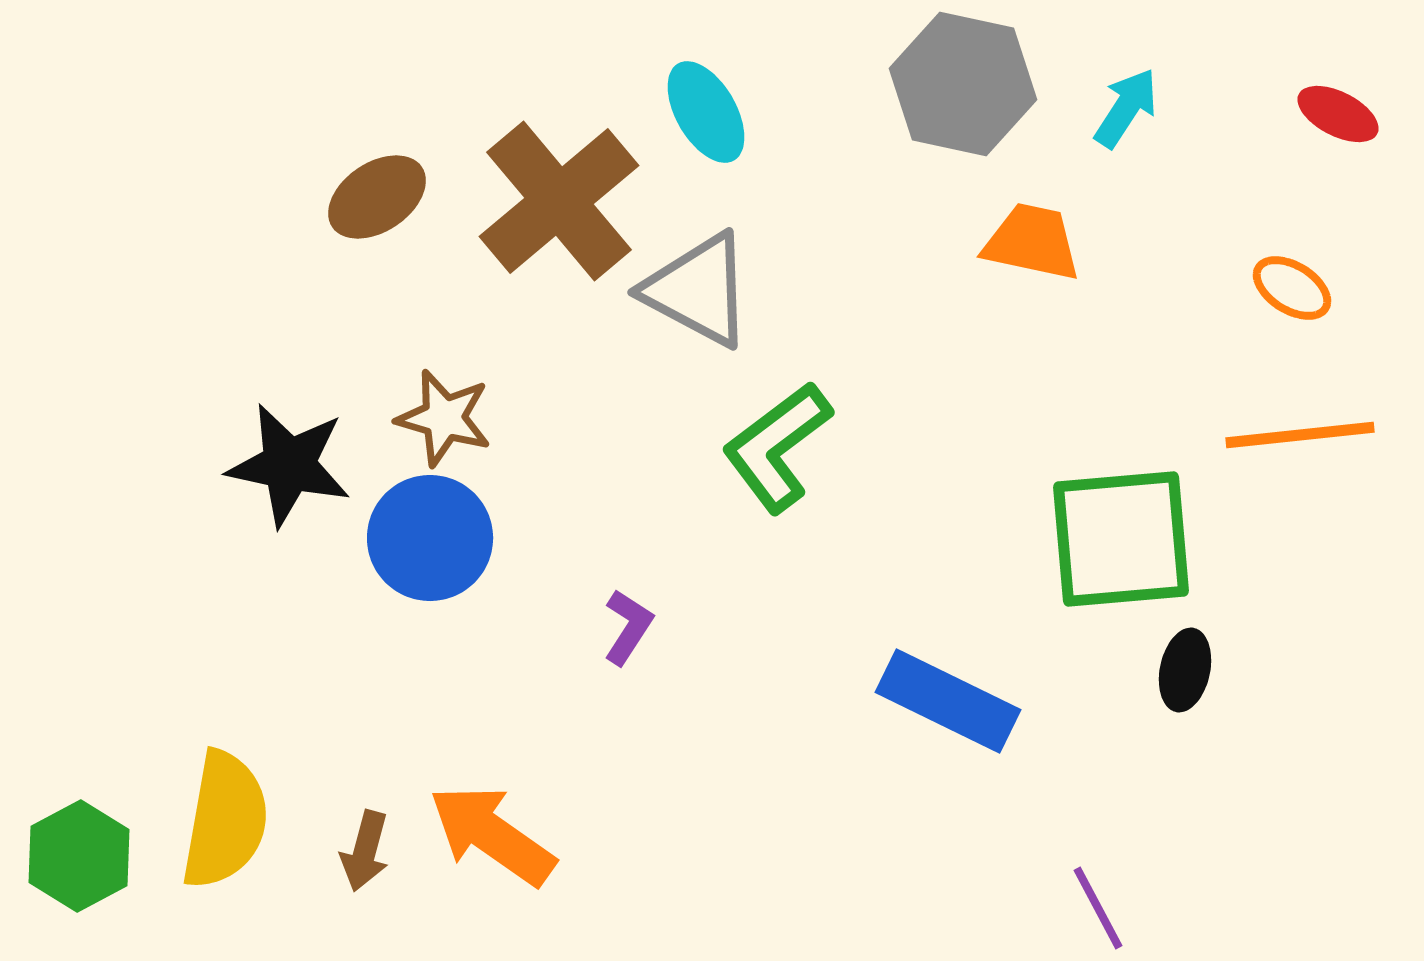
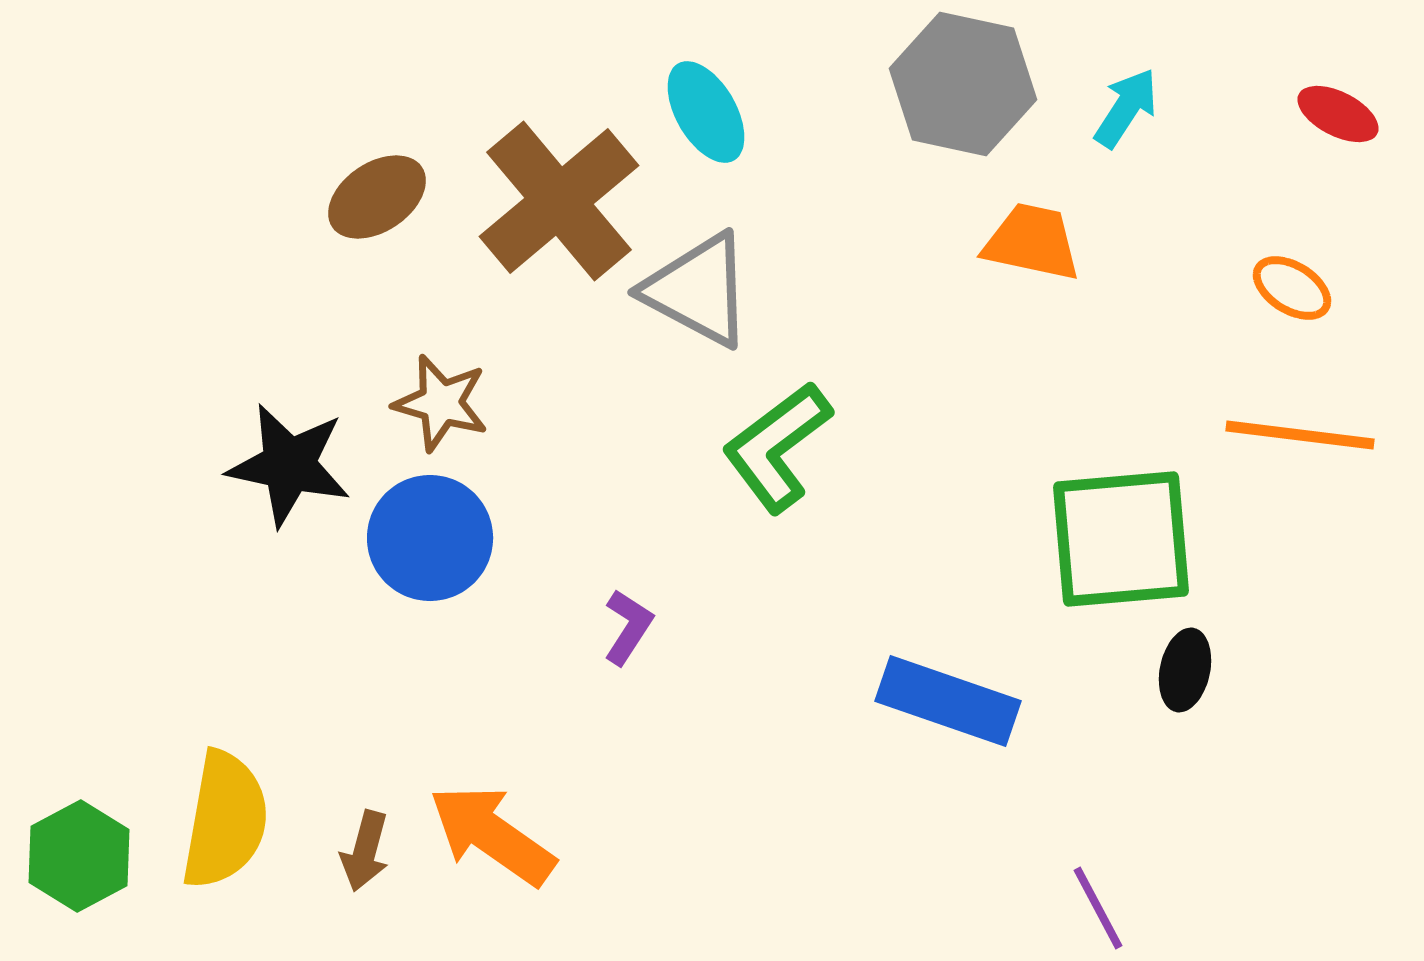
brown star: moved 3 px left, 15 px up
orange line: rotated 13 degrees clockwise
blue rectangle: rotated 7 degrees counterclockwise
